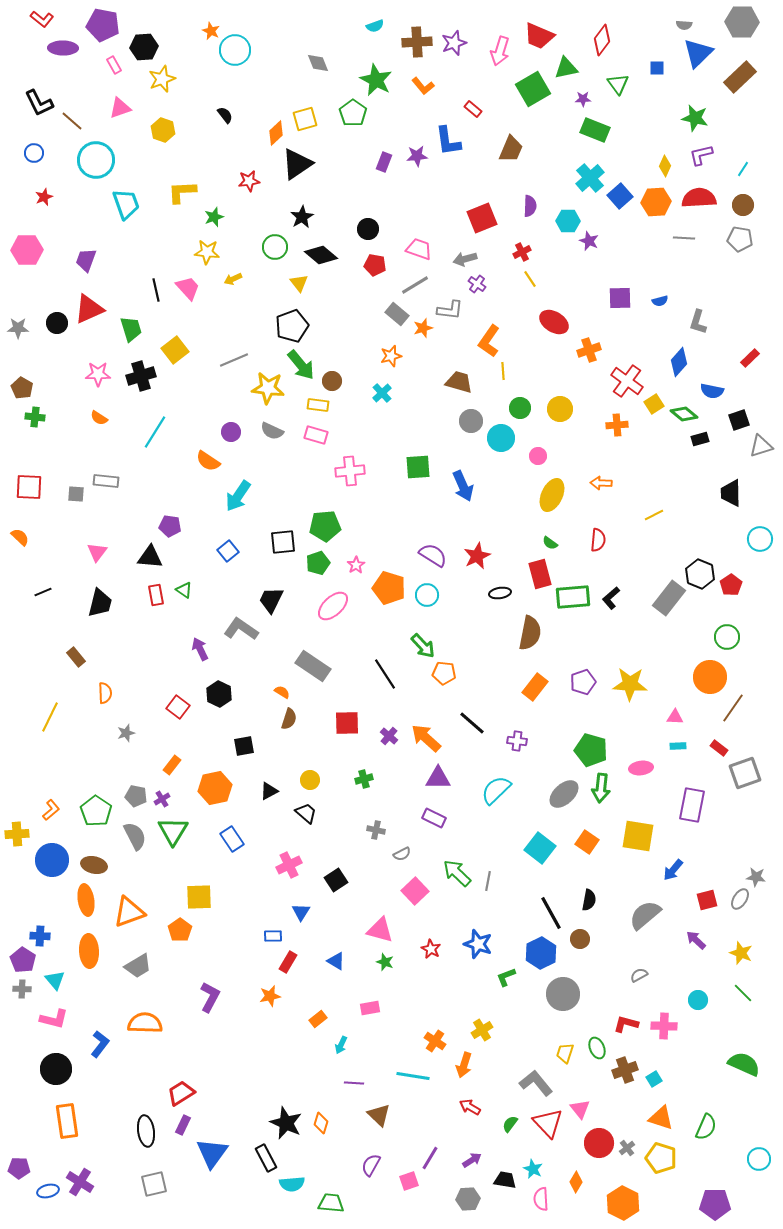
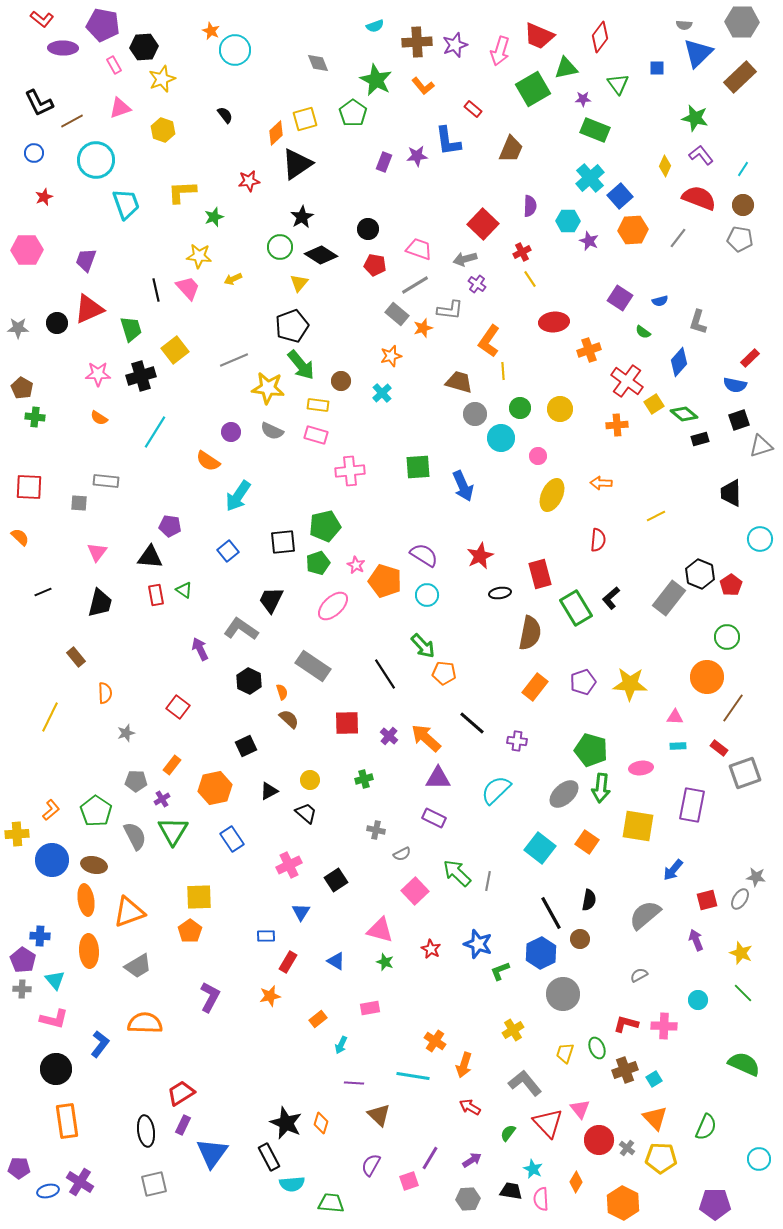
red diamond at (602, 40): moved 2 px left, 3 px up
purple star at (454, 43): moved 1 px right, 2 px down
brown line at (72, 121): rotated 70 degrees counterclockwise
purple L-shape at (701, 155): rotated 65 degrees clockwise
red semicircle at (699, 198): rotated 24 degrees clockwise
orange hexagon at (656, 202): moved 23 px left, 28 px down
red square at (482, 218): moved 1 px right, 6 px down; rotated 24 degrees counterclockwise
gray line at (684, 238): moved 6 px left; rotated 55 degrees counterclockwise
green circle at (275, 247): moved 5 px right
yellow star at (207, 252): moved 8 px left, 4 px down
black diamond at (321, 255): rotated 8 degrees counterclockwise
yellow triangle at (299, 283): rotated 18 degrees clockwise
purple square at (620, 298): rotated 35 degrees clockwise
red ellipse at (554, 322): rotated 36 degrees counterclockwise
brown circle at (332, 381): moved 9 px right
blue semicircle at (712, 391): moved 23 px right, 6 px up
gray circle at (471, 421): moved 4 px right, 7 px up
gray square at (76, 494): moved 3 px right, 9 px down
yellow line at (654, 515): moved 2 px right, 1 px down
green pentagon at (325, 526): rotated 8 degrees counterclockwise
green semicircle at (550, 543): moved 93 px right, 211 px up
purple semicircle at (433, 555): moved 9 px left
red star at (477, 556): moved 3 px right
pink star at (356, 565): rotated 12 degrees counterclockwise
orange pentagon at (389, 588): moved 4 px left, 7 px up
green rectangle at (573, 597): moved 3 px right, 11 px down; rotated 64 degrees clockwise
orange circle at (710, 677): moved 3 px left
orange semicircle at (282, 692): rotated 42 degrees clockwise
black hexagon at (219, 694): moved 30 px right, 13 px up
brown semicircle at (289, 719): rotated 65 degrees counterclockwise
black square at (244, 746): moved 2 px right; rotated 15 degrees counterclockwise
gray pentagon at (136, 796): moved 15 px up; rotated 10 degrees counterclockwise
yellow square at (638, 836): moved 10 px up
orange pentagon at (180, 930): moved 10 px right, 1 px down
blue rectangle at (273, 936): moved 7 px left
purple arrow at (696, 940): rotated 25 degrees clockwise
green L-shape at (506, 977): moved 6 px left, 6 px up
yellow cross at (482, 1030): moved 31 px right
gray L-shape at (536, 1083): moved 11 px left
orange triangle at (661, 1118): moved 6 px left; rotated 28 degrees clockwise
green semicircle at (510, 1124): moved 2 px left, 9 px down
red circle at (599, 1143): moved 3 px up
gray cross at (627, 1148): rotated 14 degrees counterclockwise
black rectangle at (266, 1158): moved 3 px right, 1 px up
yellow pentagon at (661, 1158): rotated 16 degrees counterclockwise
black trapezoid at (505, 1180): moved 6 px right, 11 px down
